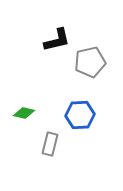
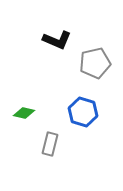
black L-shape: rotated 36 degrees clockwise
gray pentagon: moved 5 px right, 1 px down
blue hexagon: moved 3 px right, 3 px up; rotated 20 degrees clockwise
